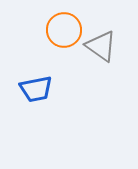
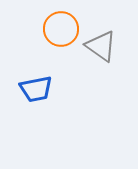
orange circle: moved 3 px left, 1 px up
